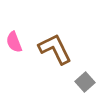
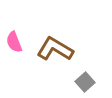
brown L-shape: rotated 33 degrees counterclockwise
